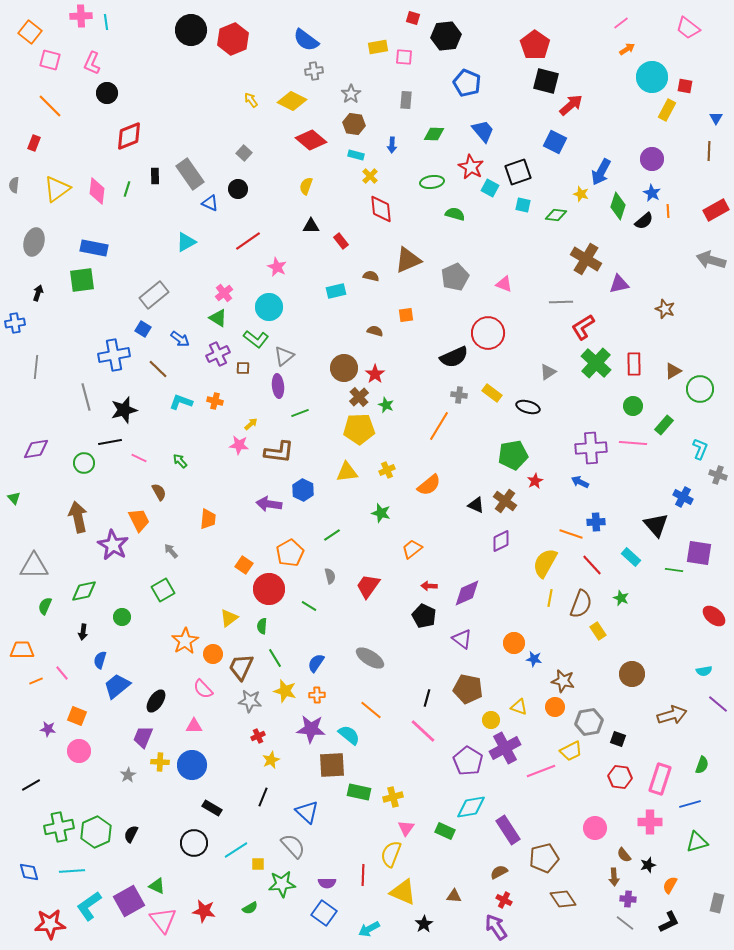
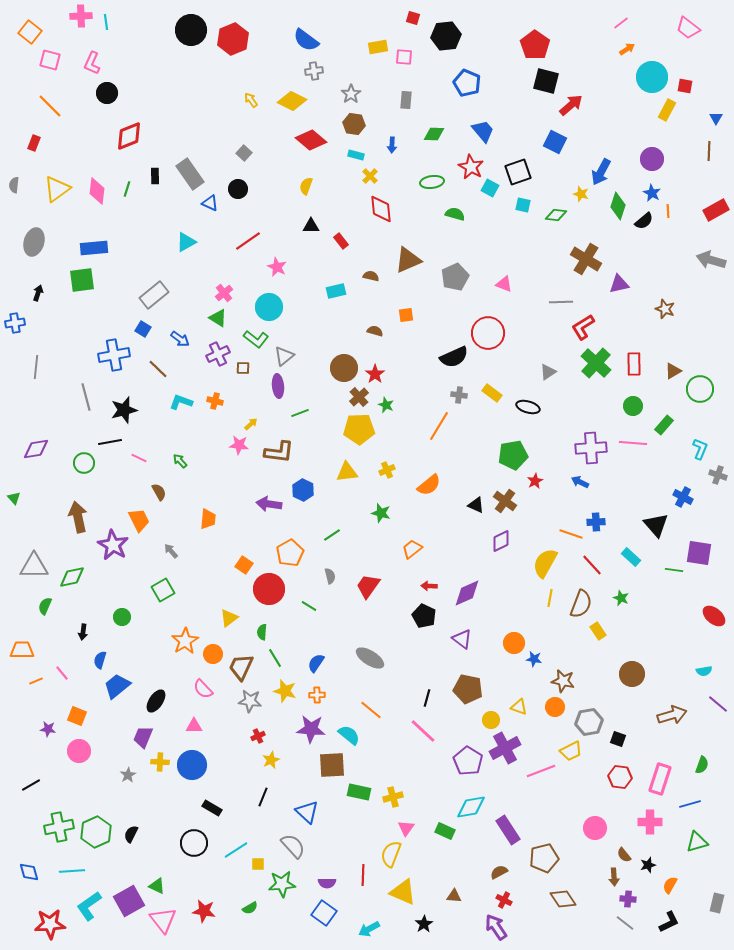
blue rectangle at (94, 248): rotated 16 degrees counterclockwise
green diamond at (84, 591): moved 12 px left, 14 px up
green semicircle at (262, 626): moved 6 px down
